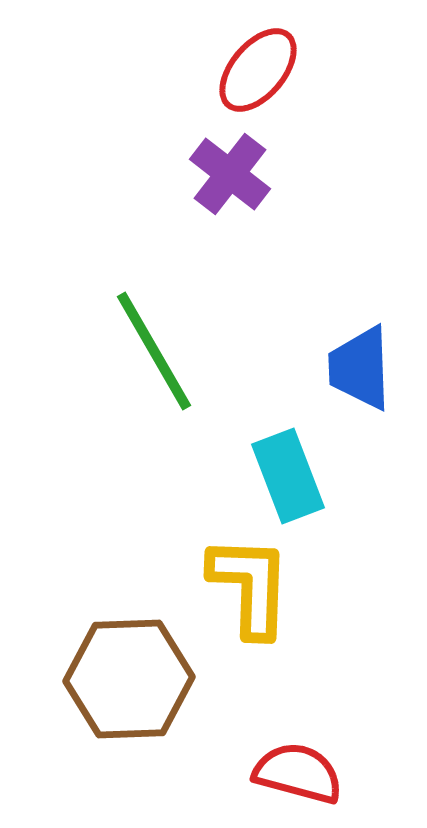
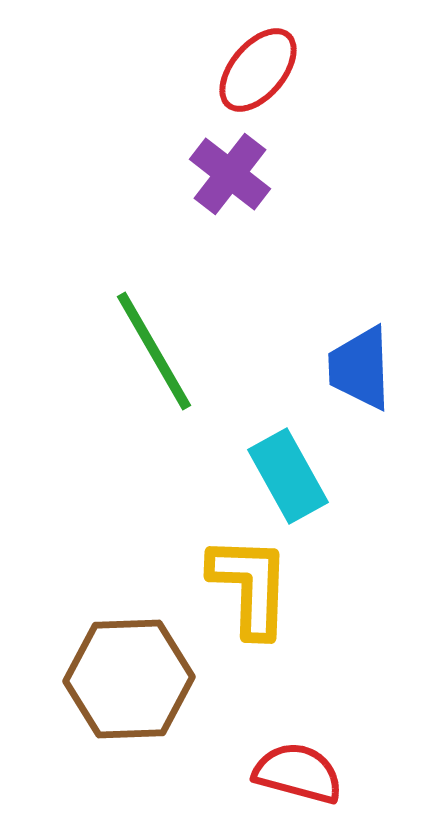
cyan rectangle: rotated 8 degrees counterclockwise
